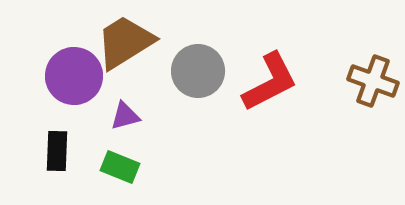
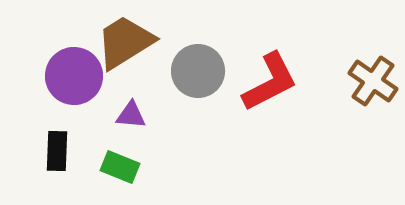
brown cross: rotated 15 degrees clockwise
purple triangle: moved 6 px right, 1 px up; rotated 20 degrees clockwise
